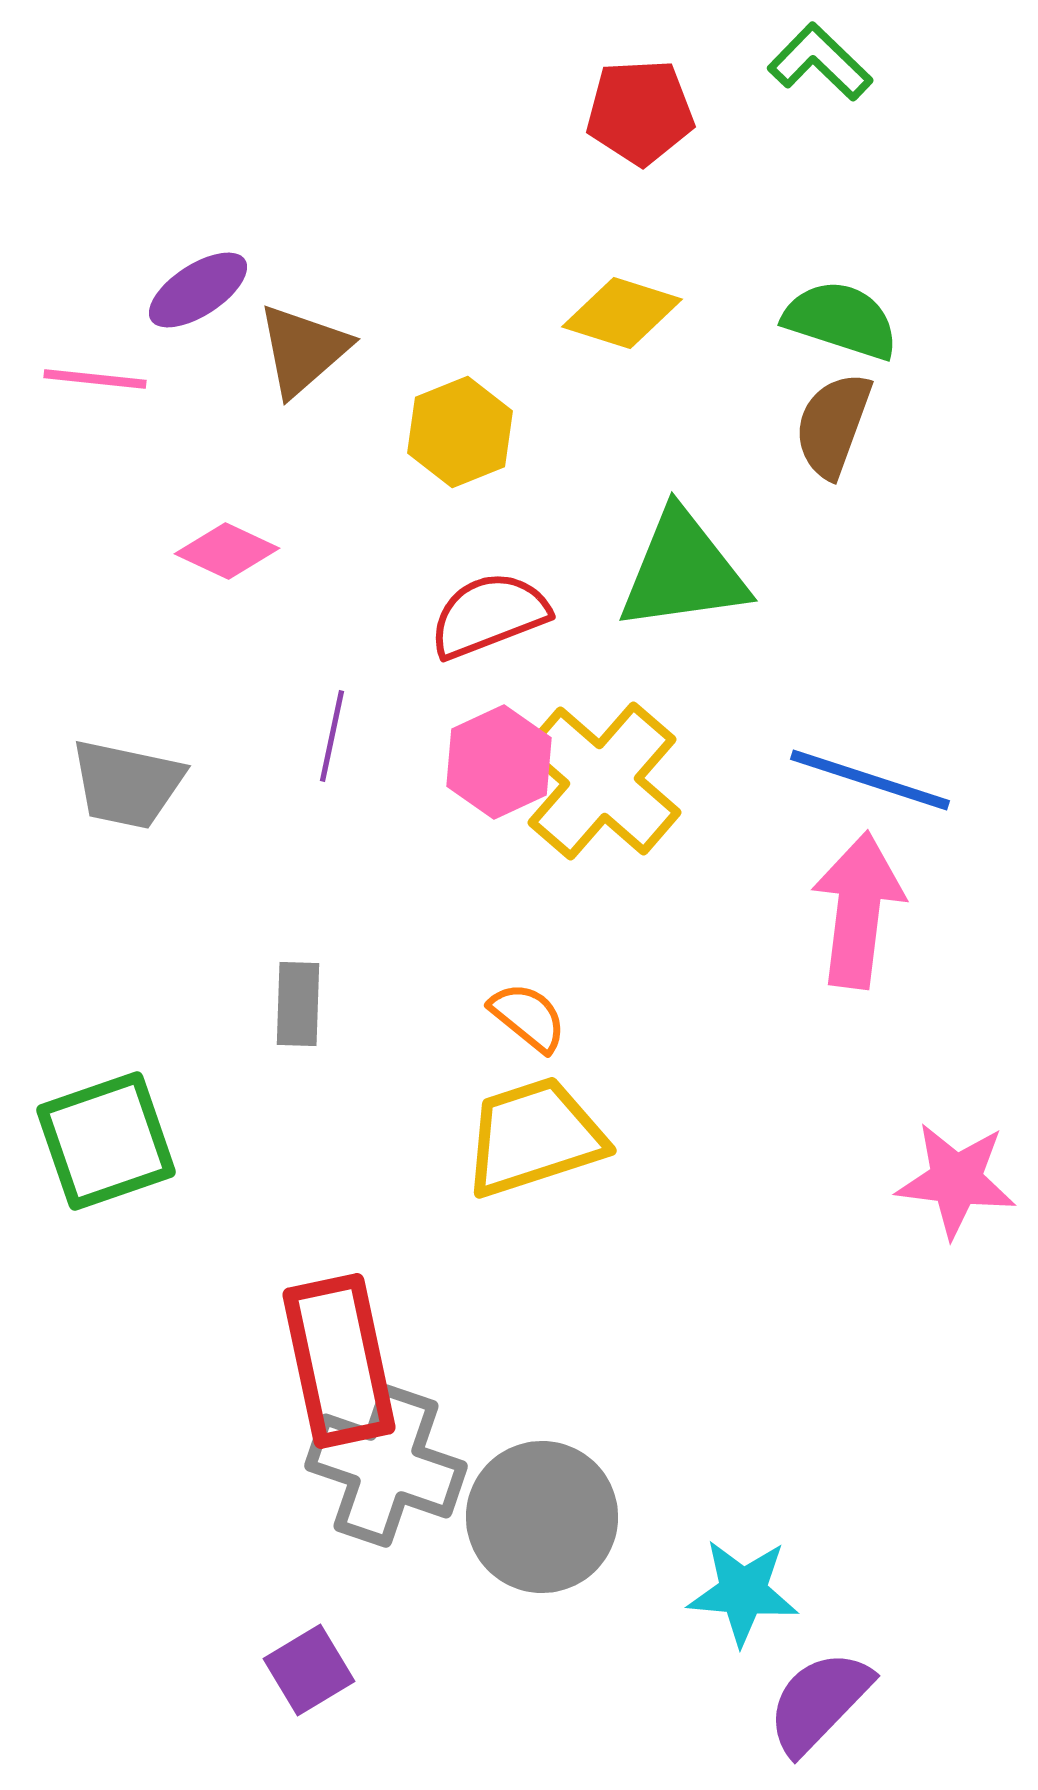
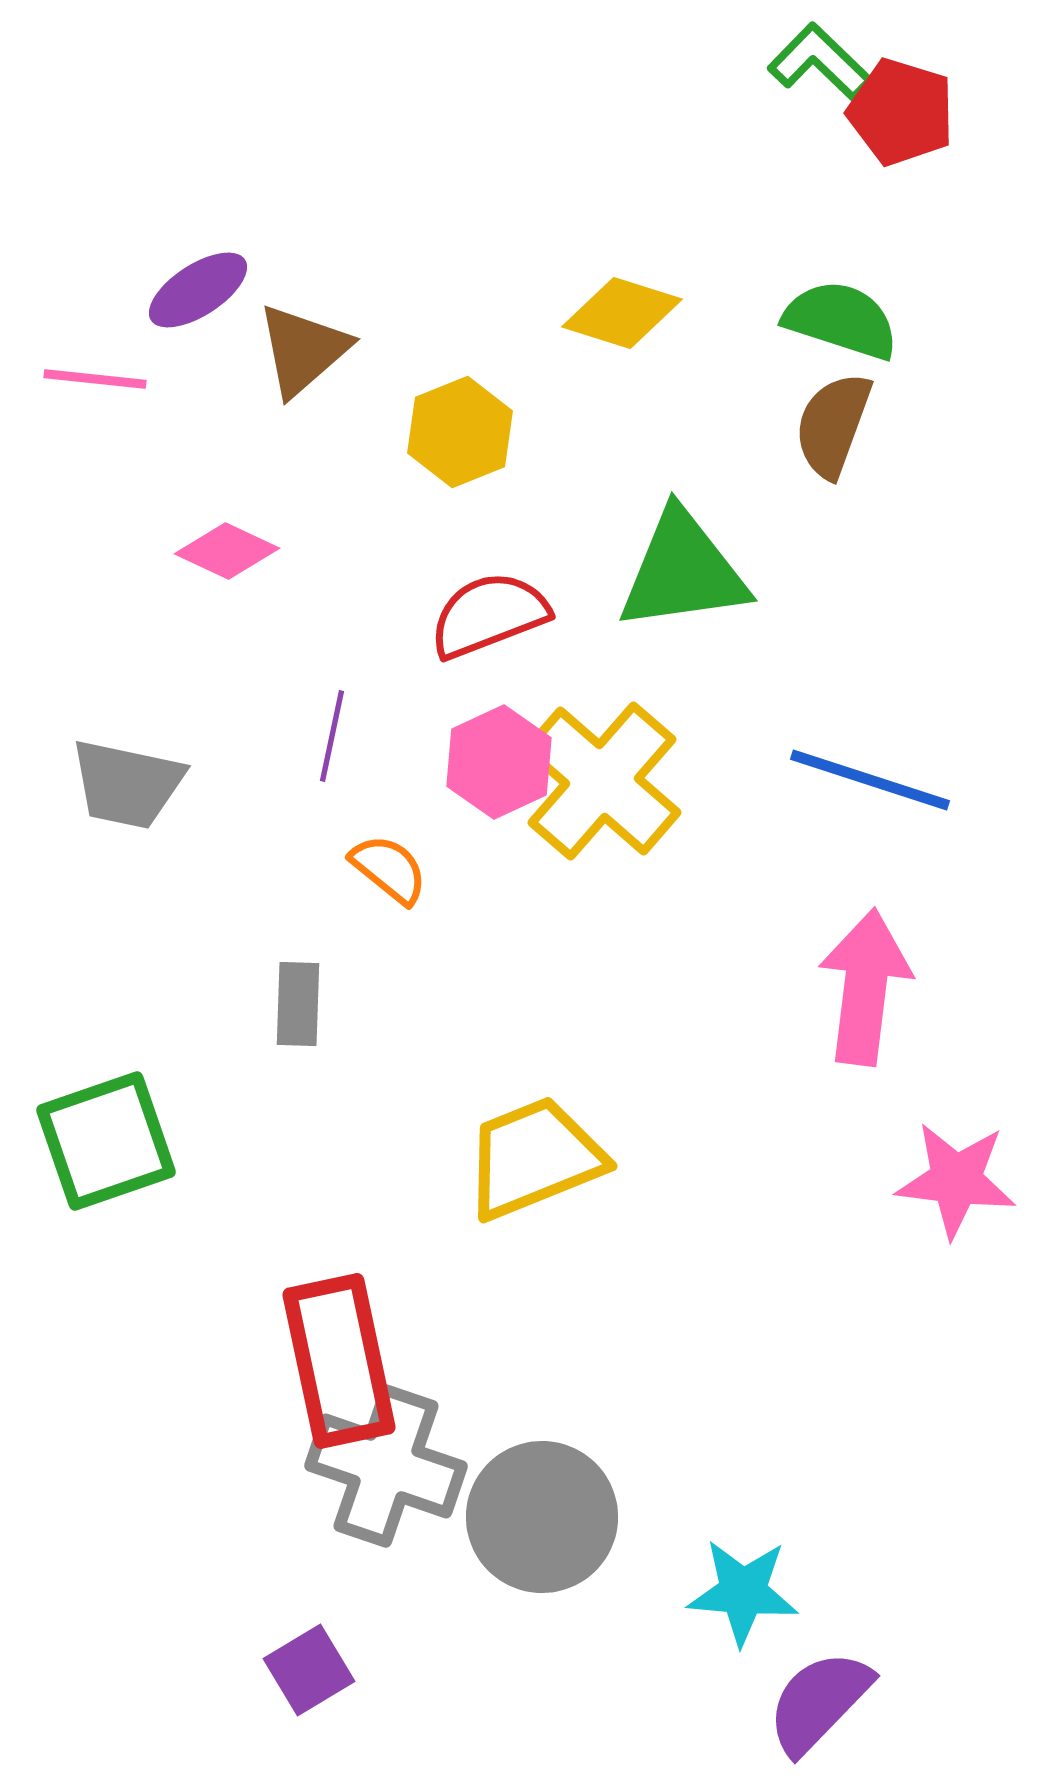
red pentagon: moved 261 px right; rotated 20 degrees clockwise
pink arrow: moved 7 px right, 77 px down
orange semicircle: moved 139 px left, 148 px up
yellow trapezoid: moved 21 px down; rotated 4 degrees counterclockwise
